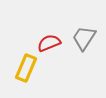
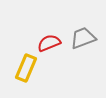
gray trapezoid: moved 1 px left; rotated 36 degrees clockwise
